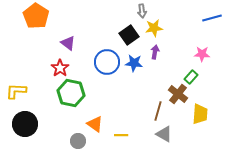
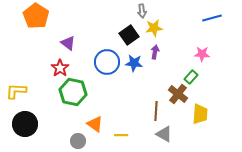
green hexagon: moved 2 px right, 1 px up
brown line: moved 2 px left; rotated 12 degrees counterclockwise
